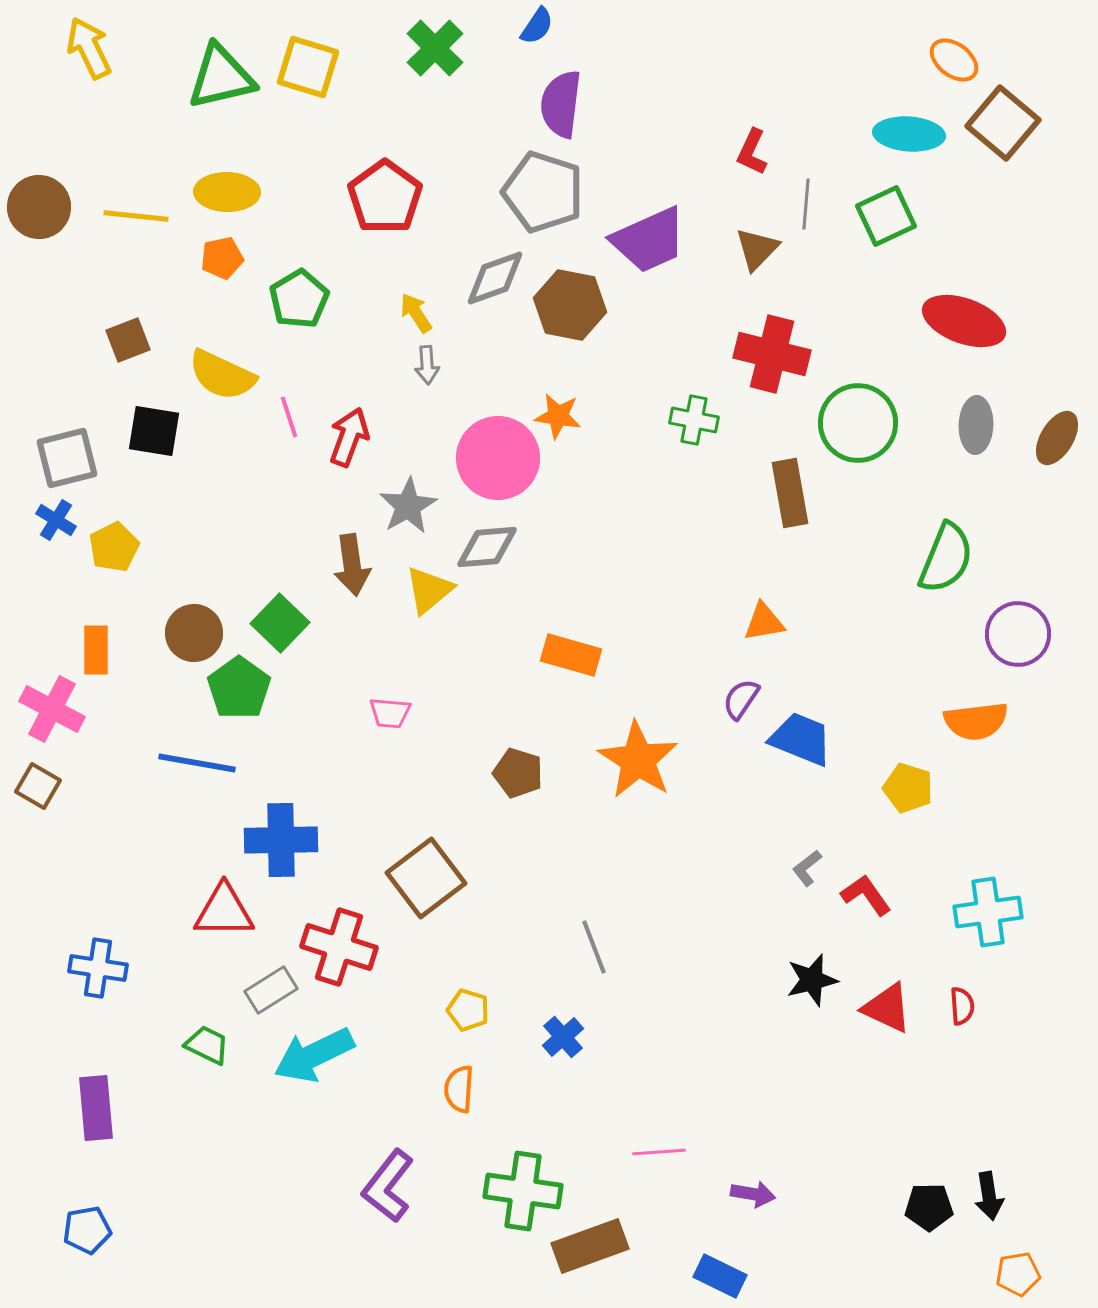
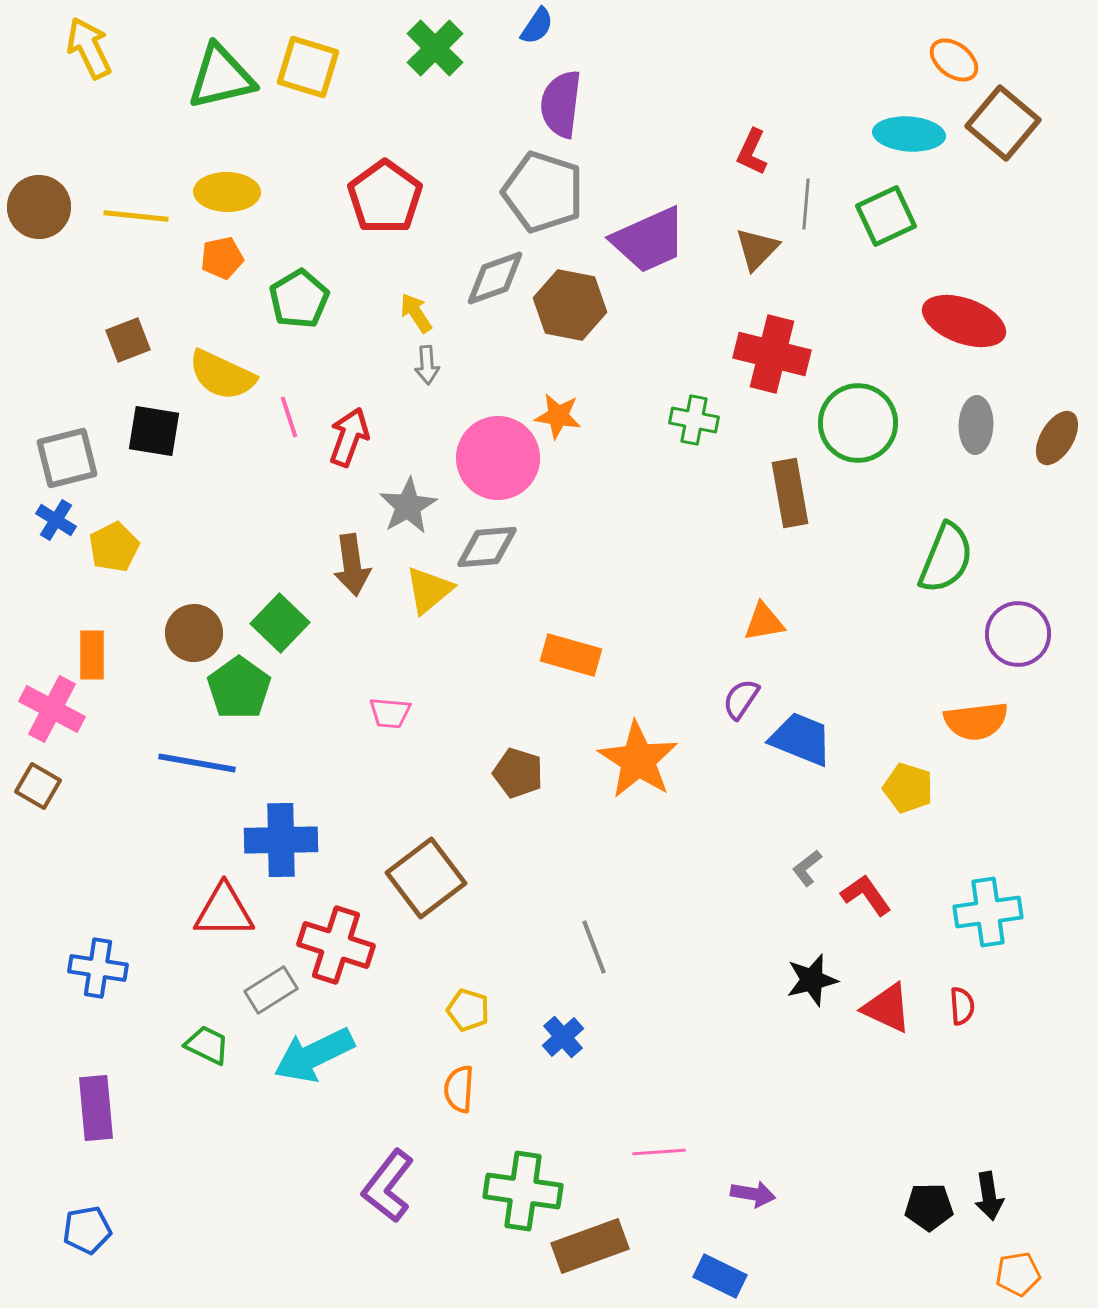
orange rectangle at (96, 650): moved 4 px left, 5 px down
red cross at (339, 947): moved 3 px left, 2 px up
